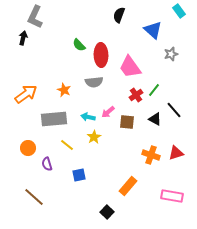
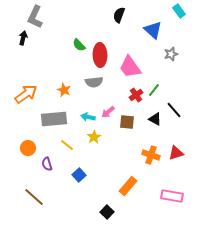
red ellipse: moved 1 px left
blue square: rotated 32 degrees counterclockwise
